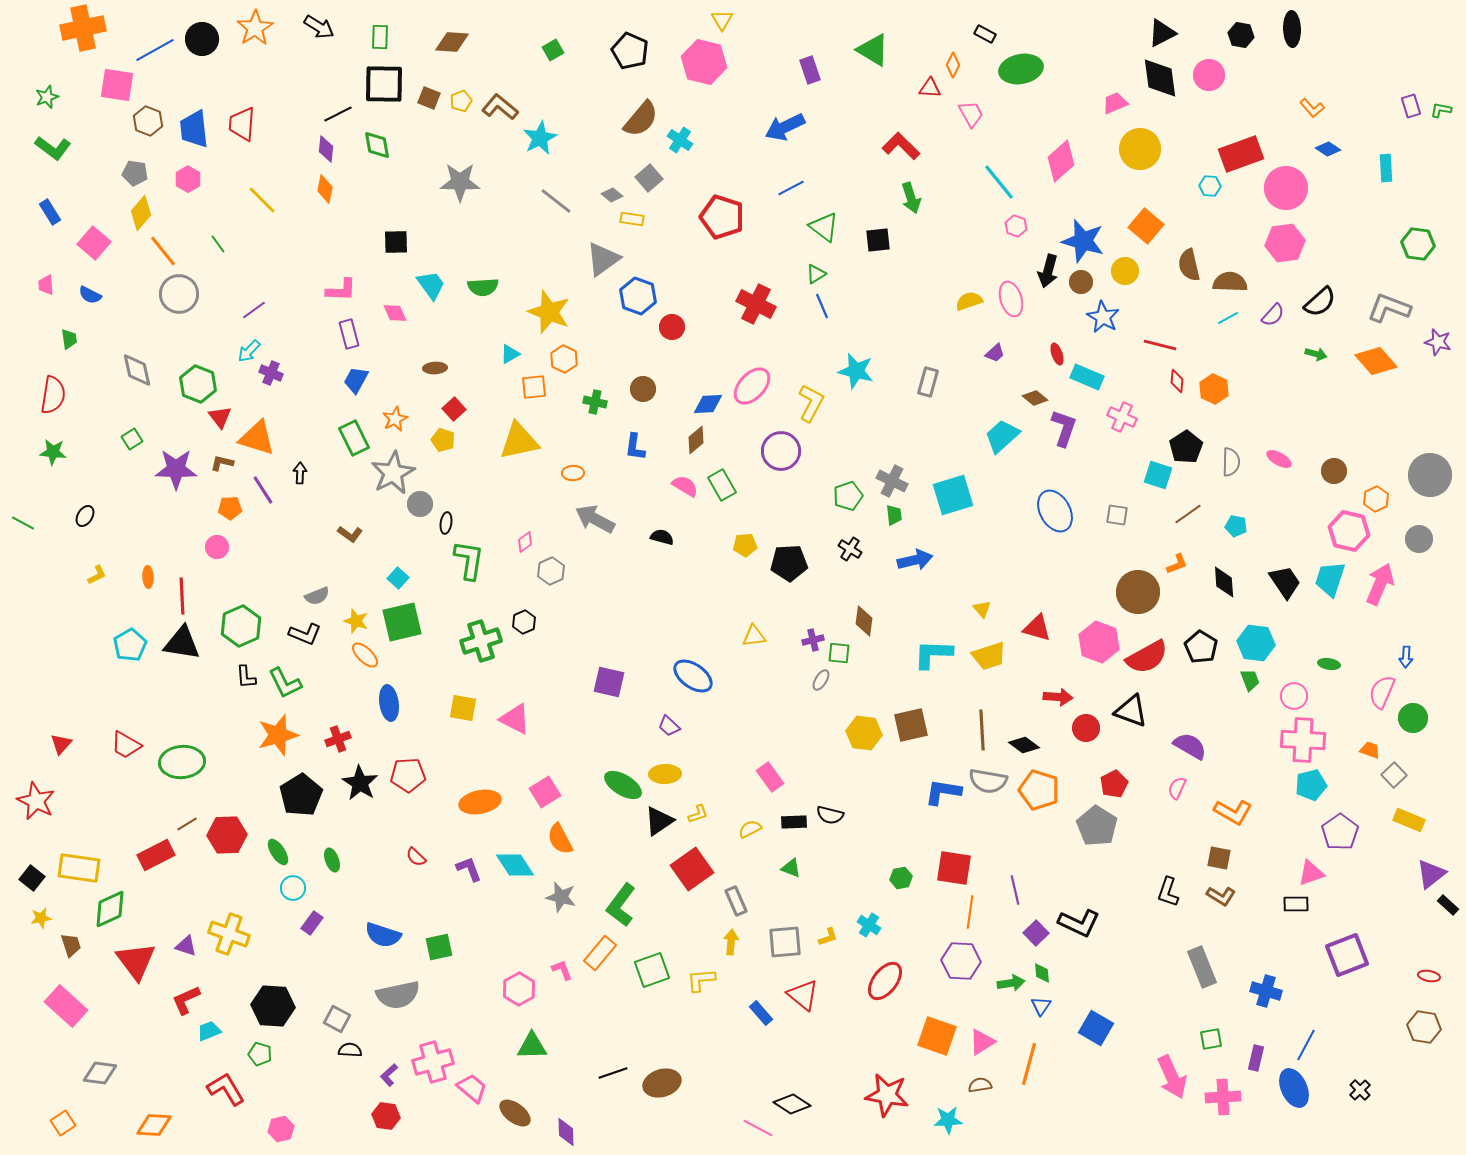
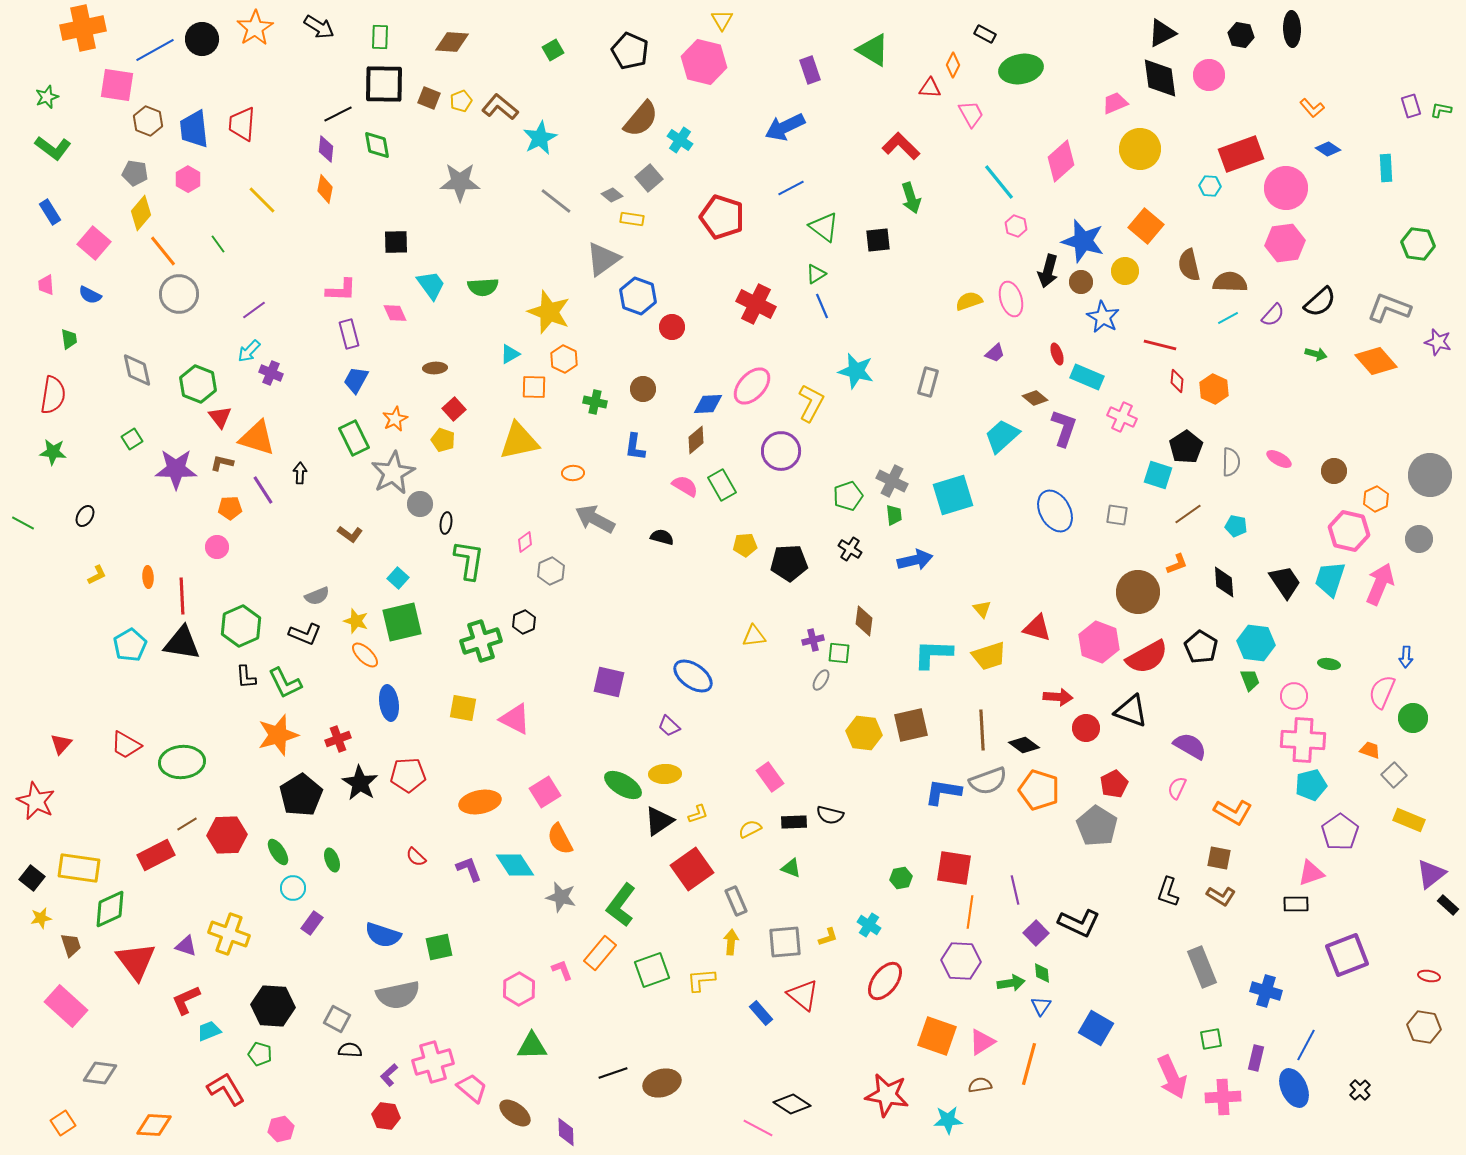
orange square at (534, 387): rotated 8 degrees clockwise
gray semicircle at (988, 781): rotated 30 degrees counterclockwise
